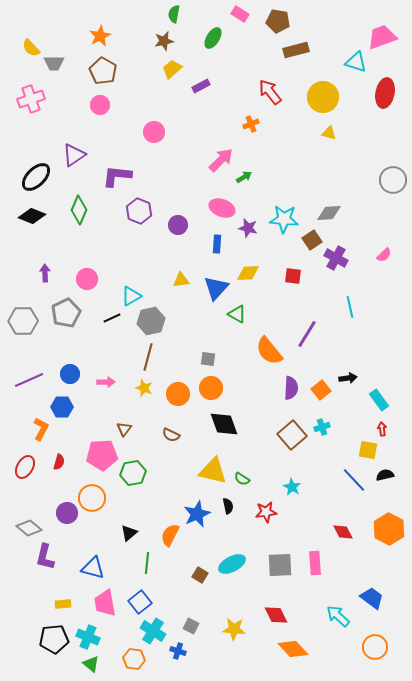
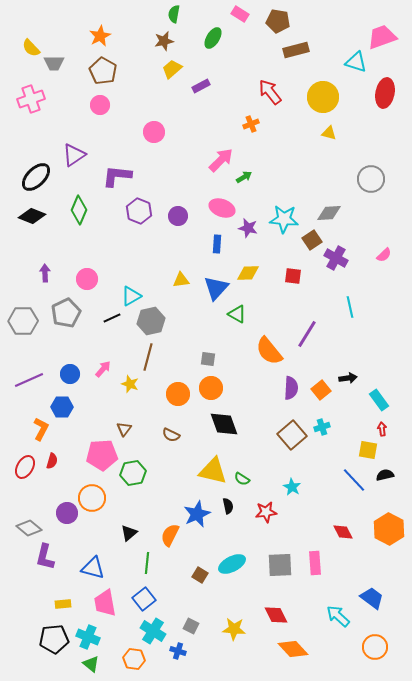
gray circle at (393, 180): moved 22 px left, 1 px up
purple circle at (178, 225): moved 9 px up
pink arrow at (106, 382): moved 3 px left, 13 px up; rotated 48 degrees counterclockwise
yellow star at (144, 388): moved 14 px left, 4 px up
red semicircle at (59, 462): moved 7 px left, 1 px up
blue square at (140, 602): moved 4 px right, 3 px up
